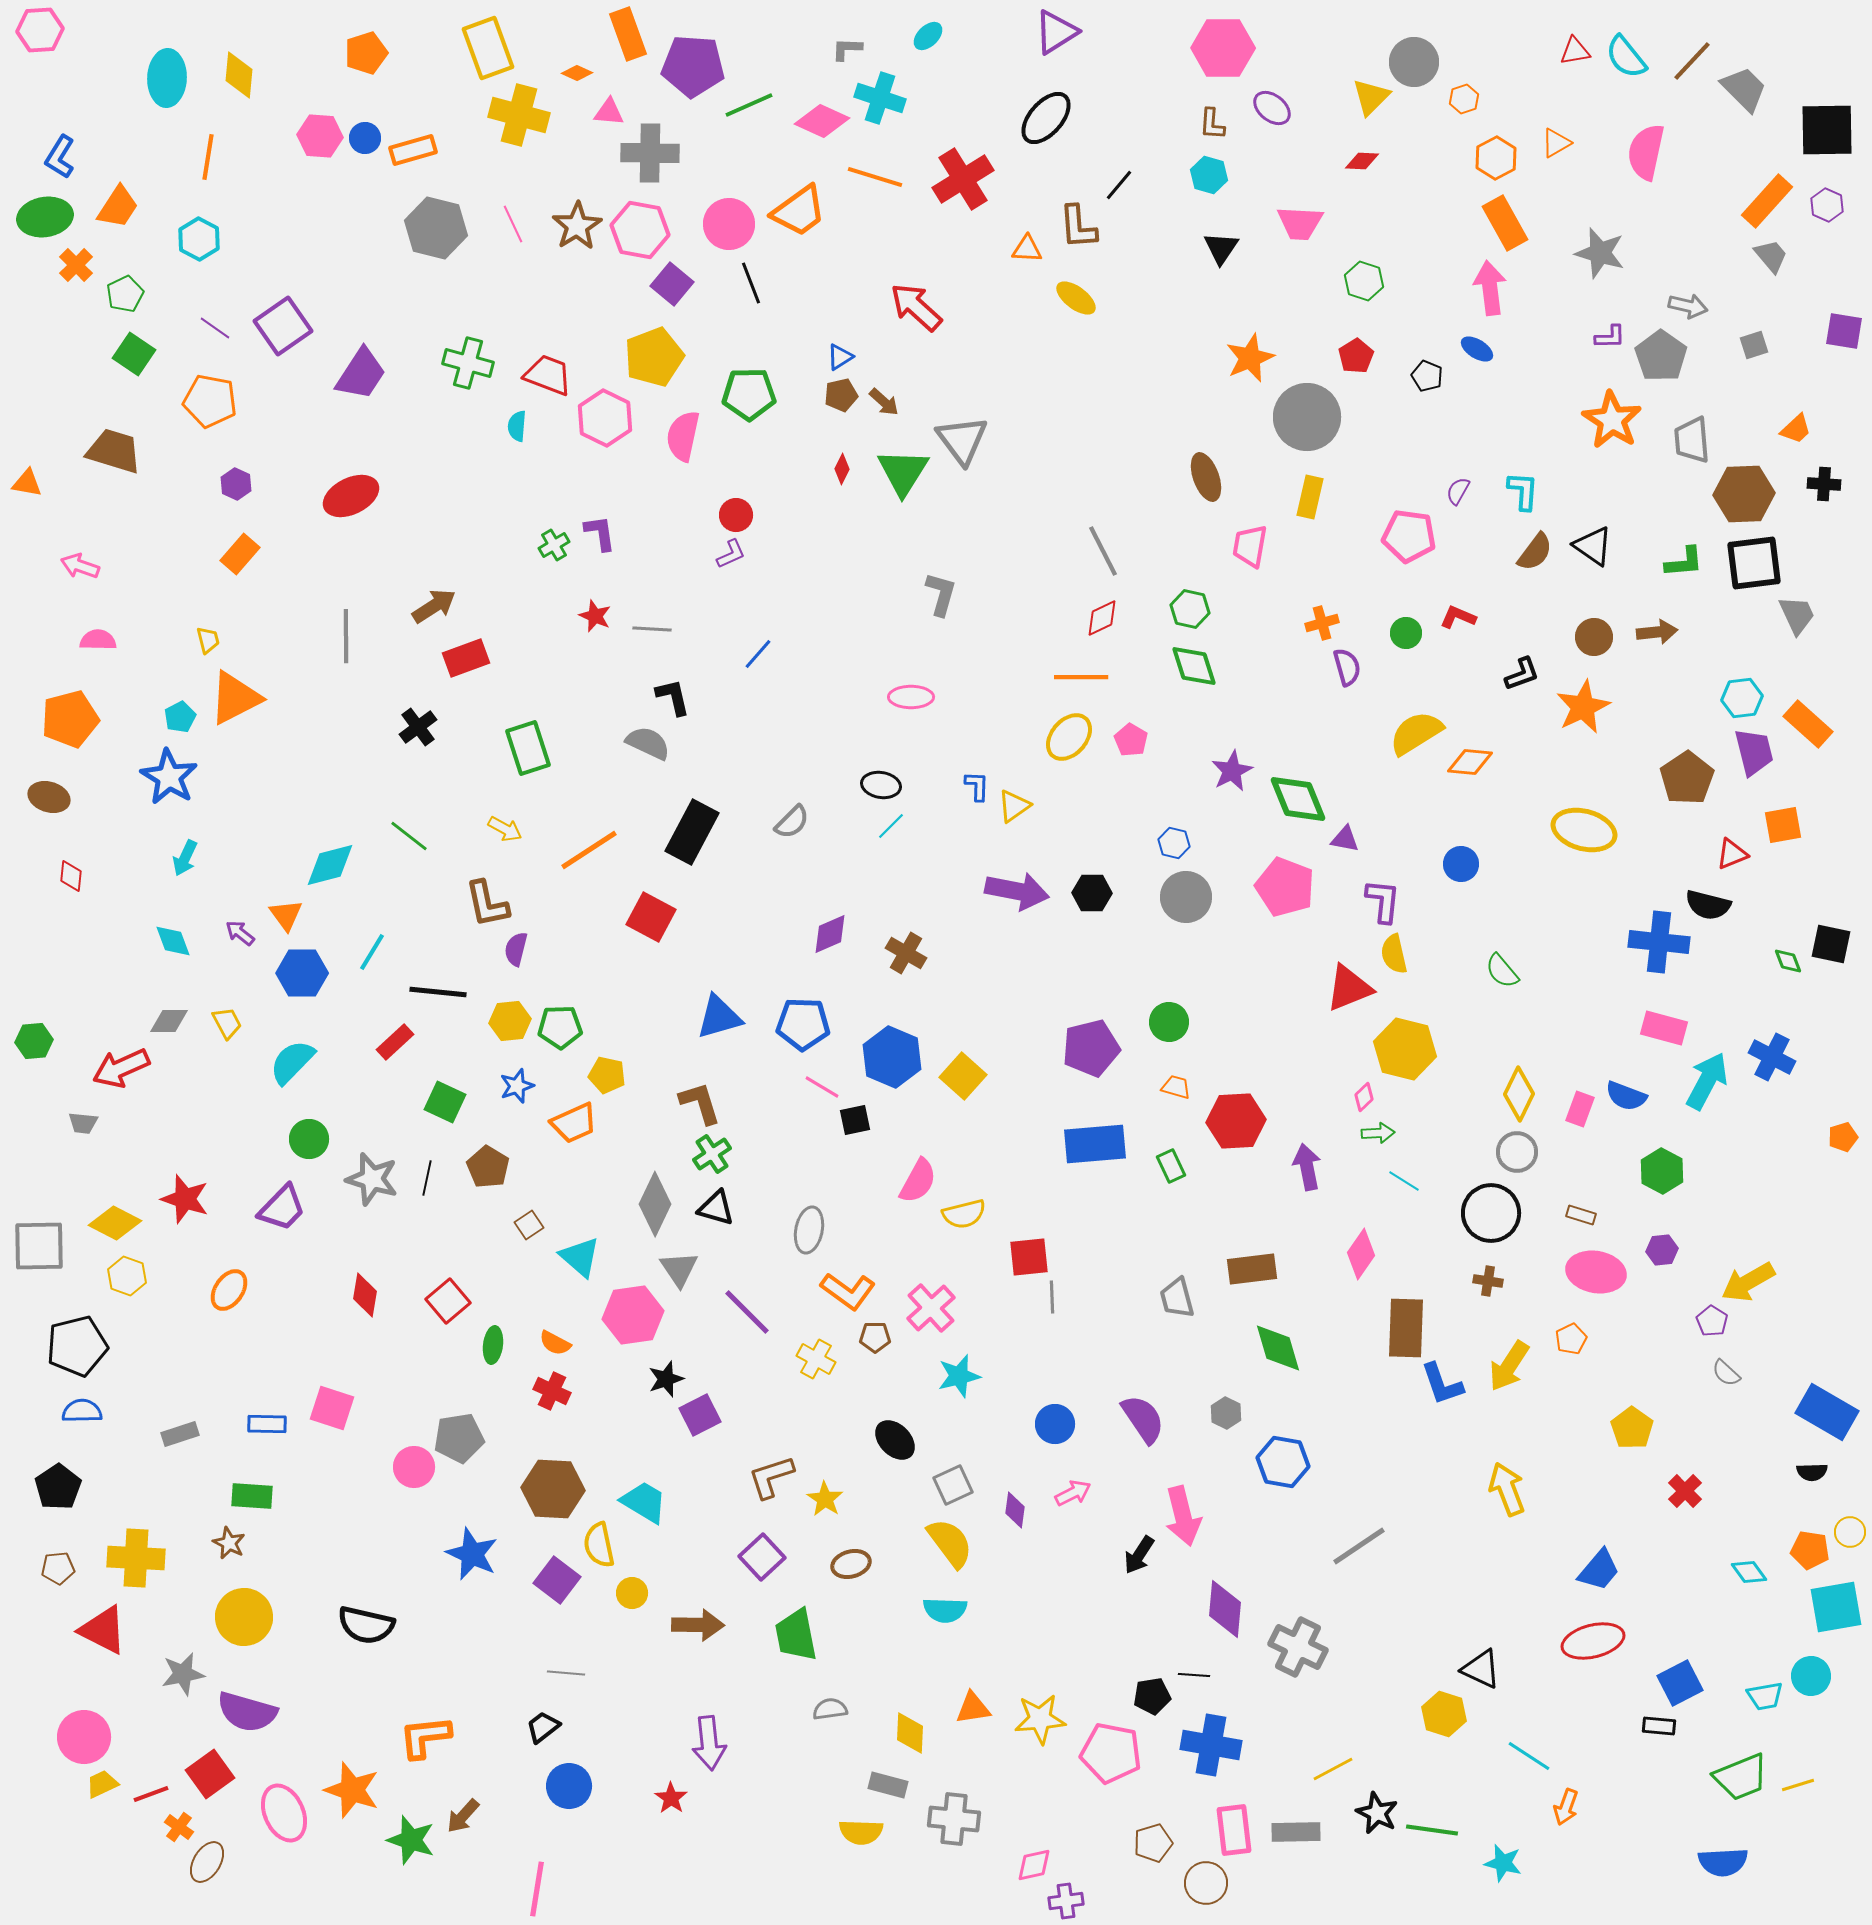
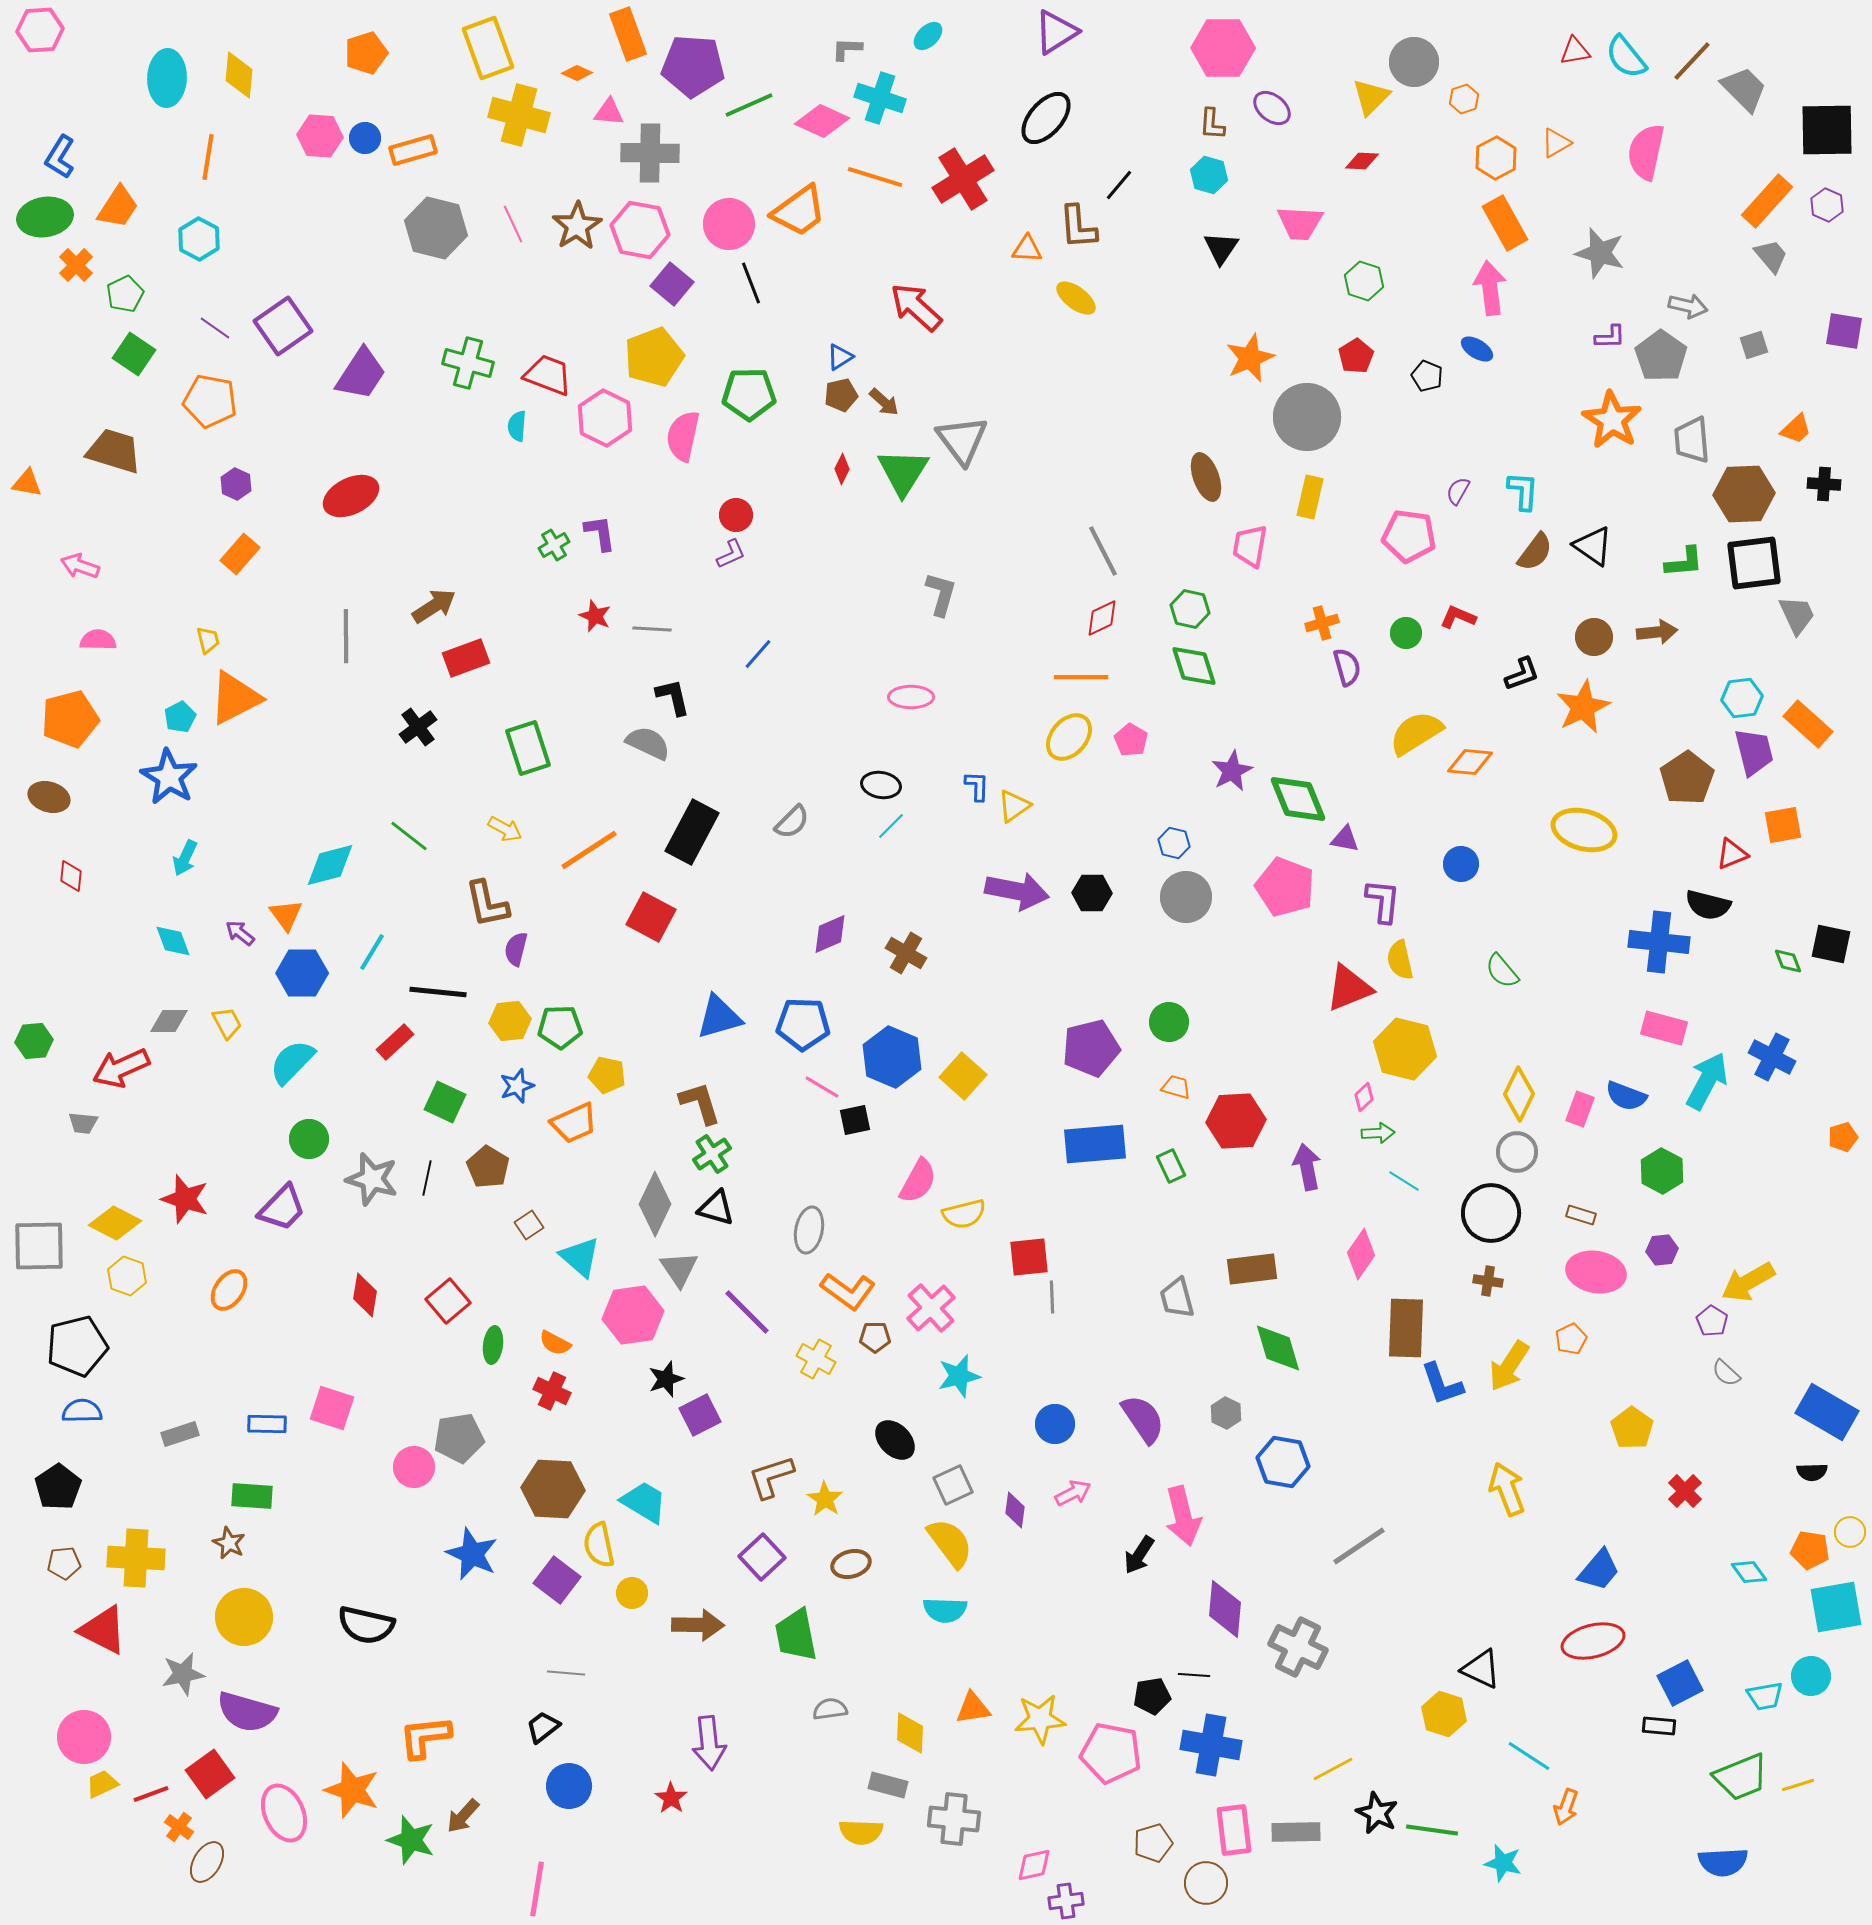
yellow semicircle at (1394, 954): moved 6 px right, 6 px down
brown pentagon at (58, 1568): moved 6 px right, 5 px up
